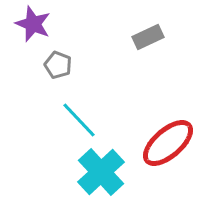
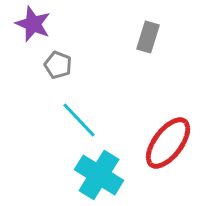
gray rectangle: rotated 48 degrees counterclockwise
red ellipse: rotated 12 degrees counterclockwise
cyan cross: moved 2 px left, 3 px down; rotated 15 degrees counterclockwise
